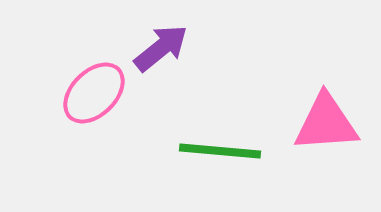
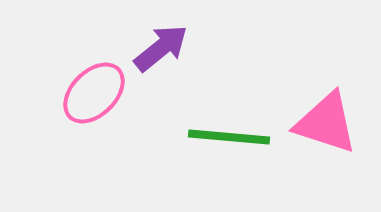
pink triangle: rotated 22 degrees clockwise
green line: moved 9 px right, 14 px up
